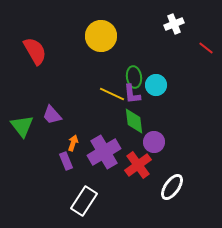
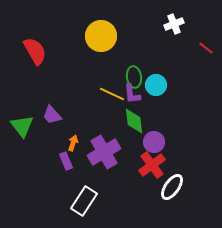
red cross: moved 14 px right
